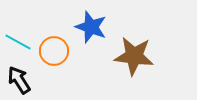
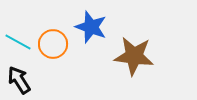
orange circle: moved 1 px left, 7 px up
